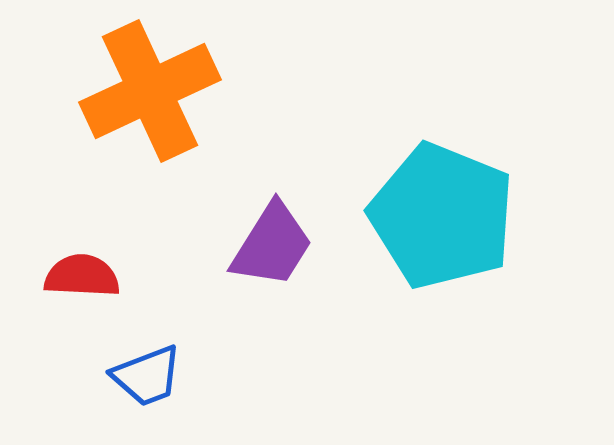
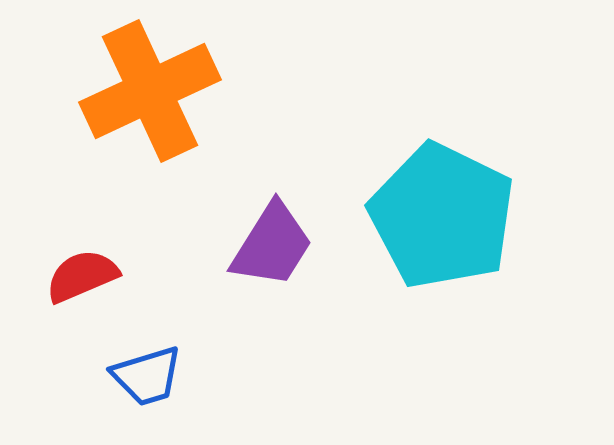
cyan pentagon: rotated 4 degrees clockwise
red semicircle: rotated 26 degrees counterclockwise
blue trapezoid: rotated 4 degrees clockwise
